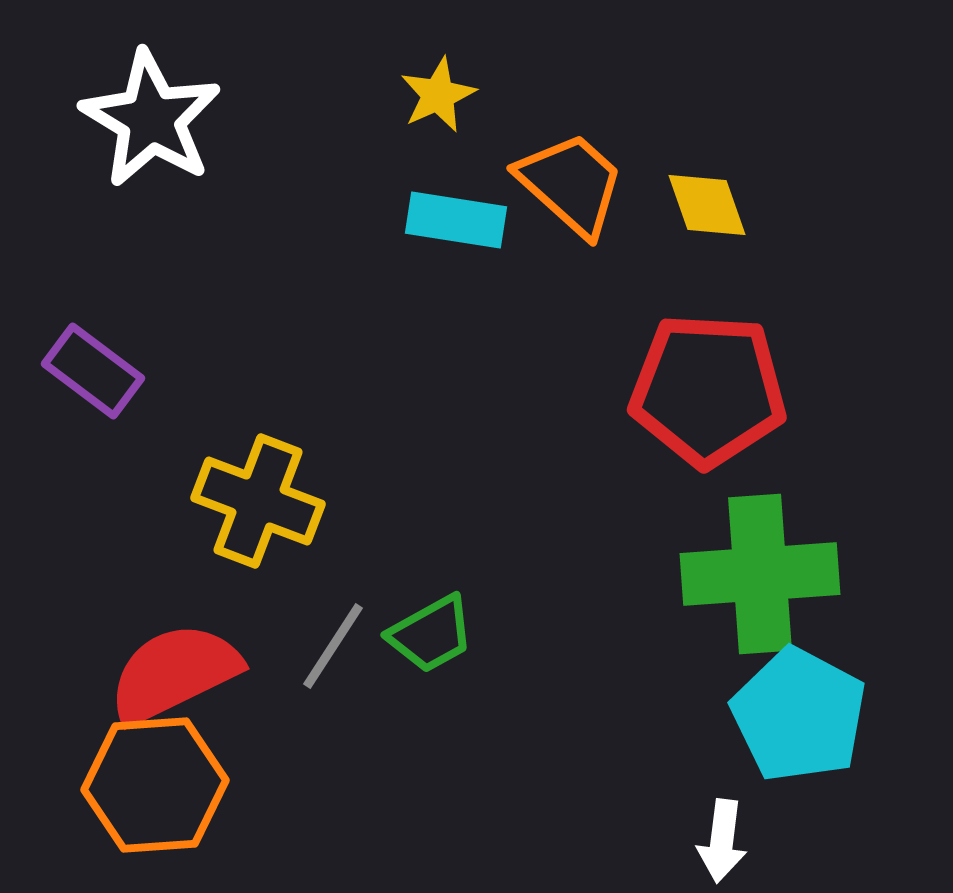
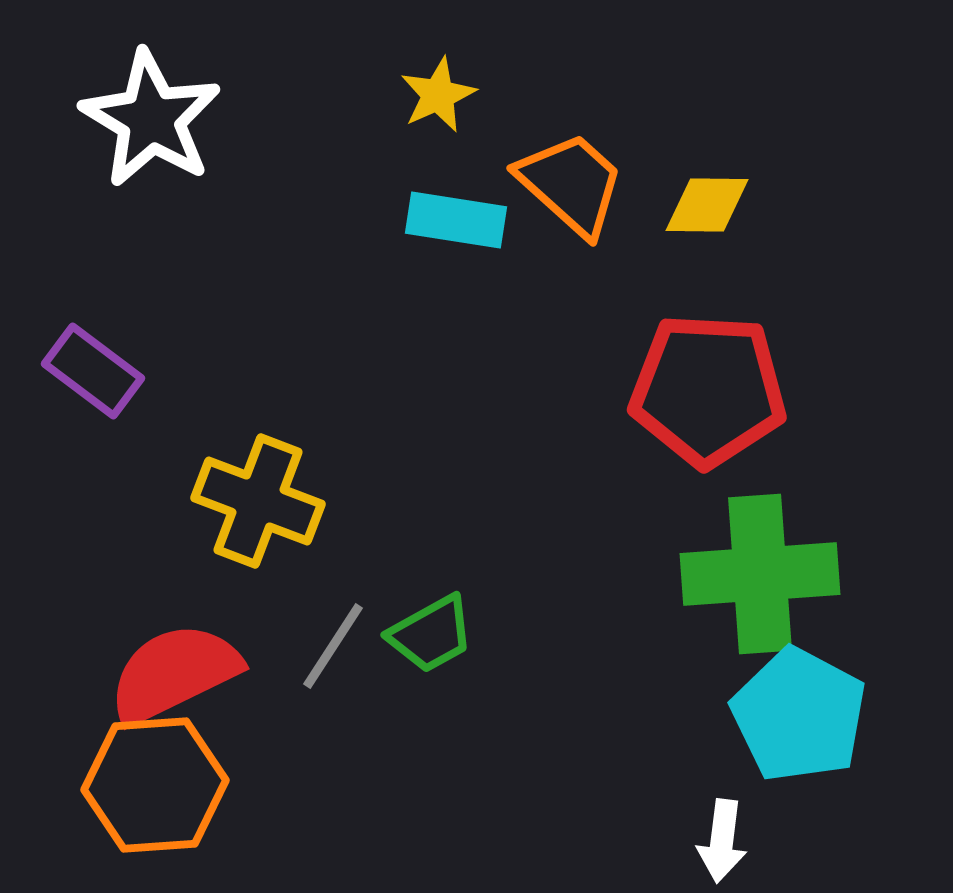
yellow diamond: rotated 70 degrees counterclockwise
